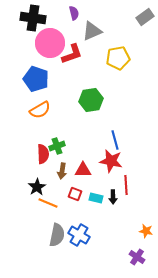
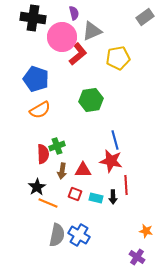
pink circle: moved 12 px right, 6 px up
red L-shape: moved 6 px right; rotated 20 degrees counterclockwise
